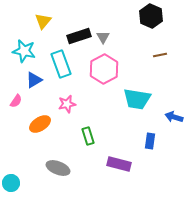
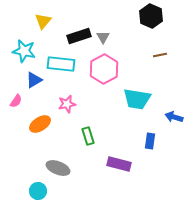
cyan rectangle: rotated 64 degrees counterclockwise
cyan circle: moved 27 px right, 8 px down
